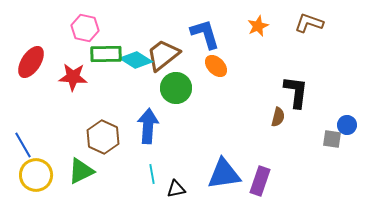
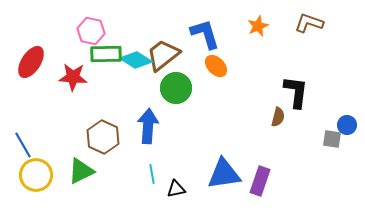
pink hexagon: moved 6 px right, 3 px down
